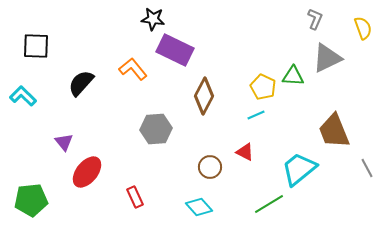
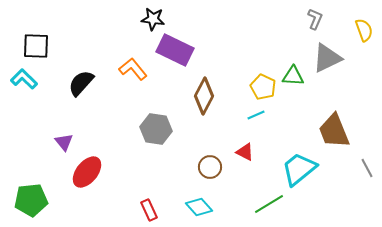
yellow semicircle: moved 1 px right, 2 px down
cyan L-shape: moved 1 px right, 17 px up
gray hexagon: rotated 12 degrees clockwise
red rectangle: moved 14 px right, 13 px down
